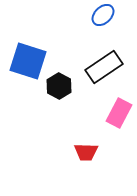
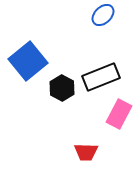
blue square: rotated 33 degrees clockwise
black rectangle: moved 3 px left, 10 px down; rotated 12 degrees clockwise
black hexagon: moved 3 px right, 2 px down
pink rectangle: moved 1 px down
